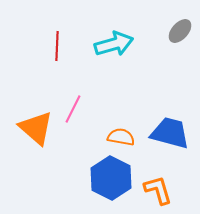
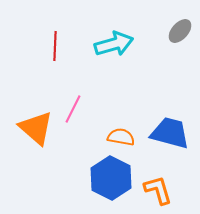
red line: moved 2 px left
